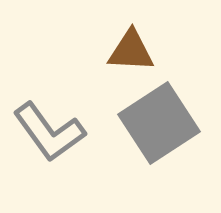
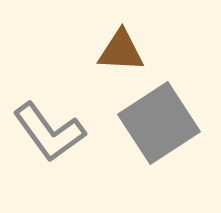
brown triangle: moved 10 px left
